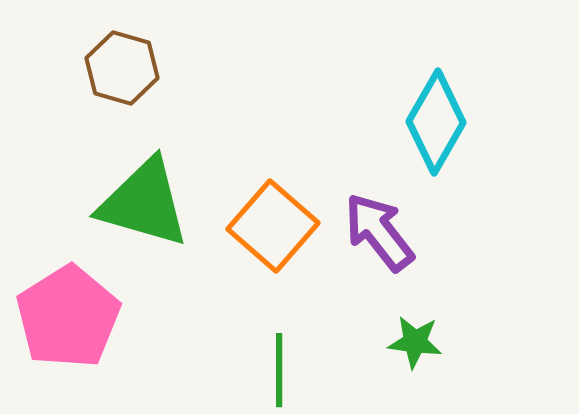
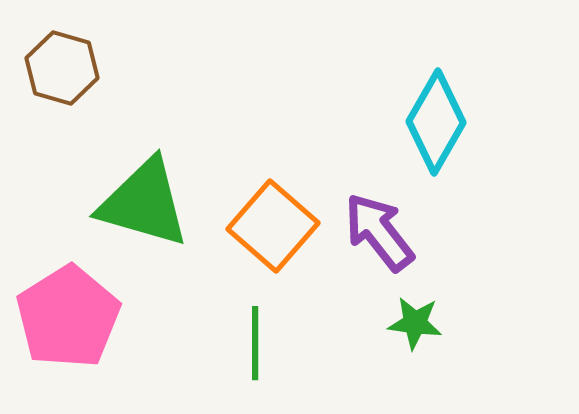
brown hexagon: moved 60 px left
green star: moved 19 px up
green line: moved 24 px left, 27 px up
